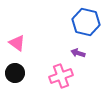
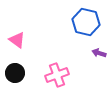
pink triangle: moved 3 px up
purple arrow: moved 21 px right
pink cross: moved 4 px left, 1 px up
